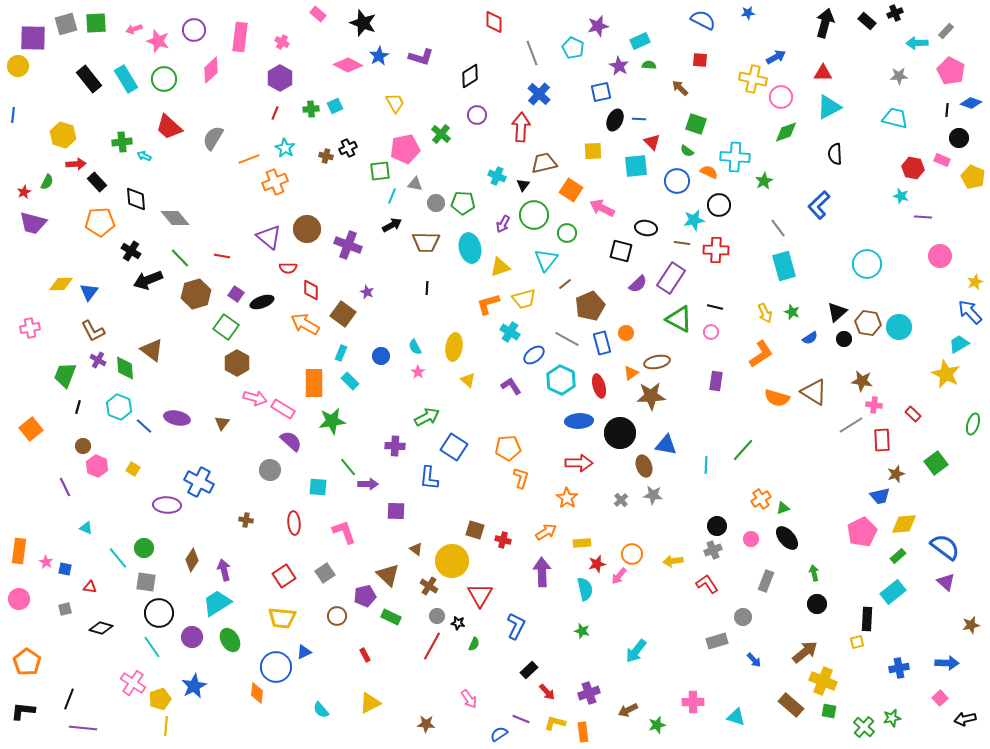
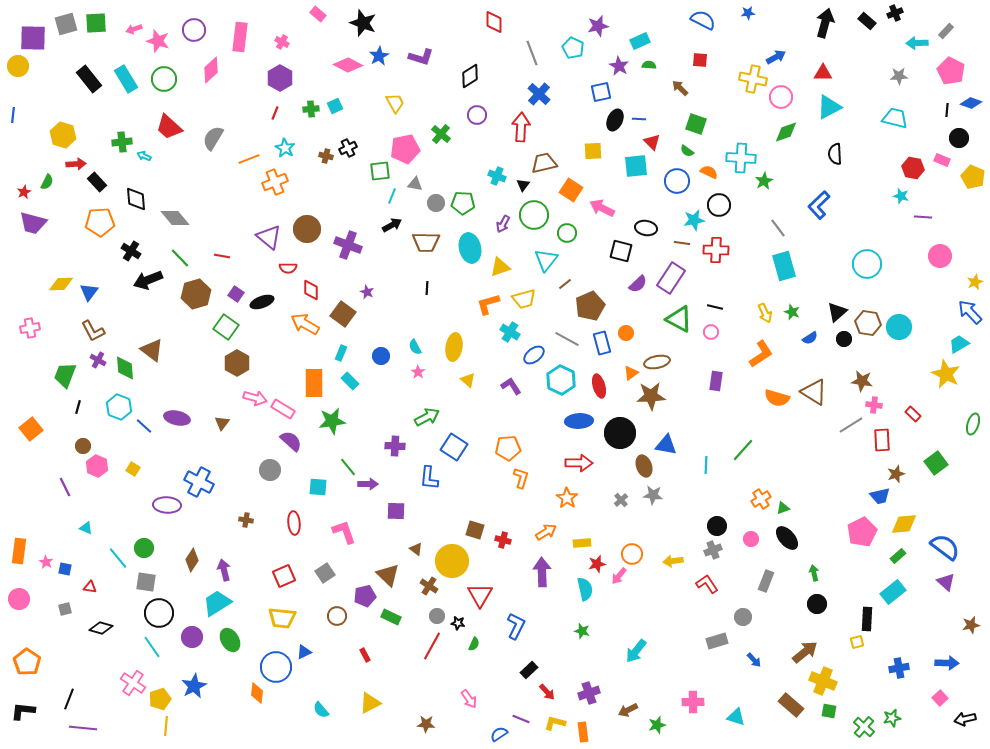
cyan cross at (735, 157): moved 6 px right, 1 px down
red square at (284, 576): rotated 10 degrees clockwise
